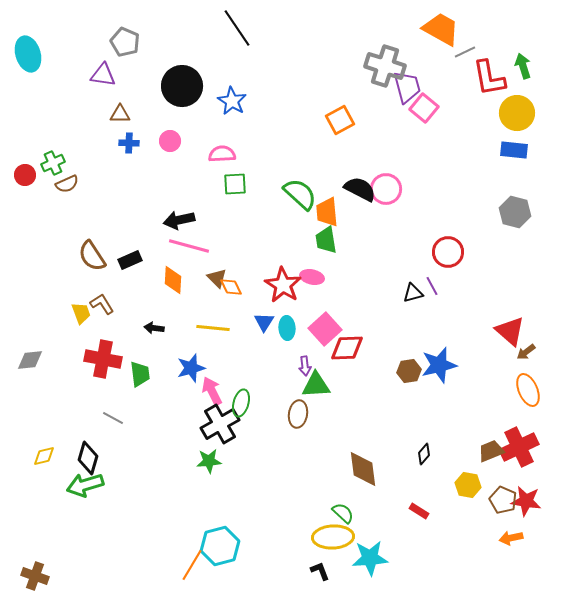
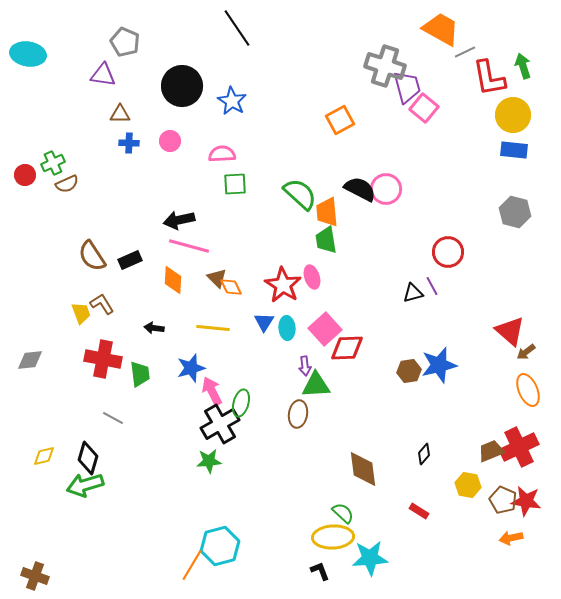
cyan ellipse at (28, 54): rotated 64 degrees counterclockwise
yellow circle at (517, 113): moved 4 px left, 2 px down
pink ellipse at (312, 277): rotated 60 degrees clockwise
